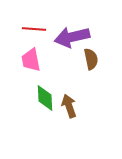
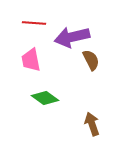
red line: moved 6 px up
brown semicircle: moved 1 px down; rotated 15 degrees counterclockwise
green diamond: rotated 52 degrees counterclockwise
brown arrow: moved 23 px right, 18 px down
